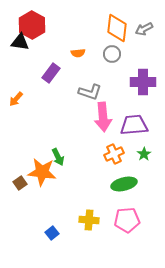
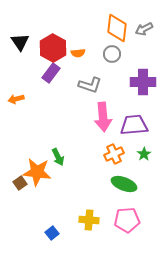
red hexagon: moved 21 px right, 23 px down
black triangle: rotated 48 degrees clockwise
gray L-shape: moved 7 px up
orange arrow: rotated 35 degrees clockwise
orange star: moved 5 px left
green ellipse: rotated 35 degrees clockwise
